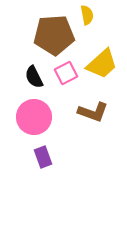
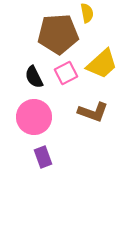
yellow semicircle: moved 2 px up
brown pentagon: moved 4 px right, 1 px up
